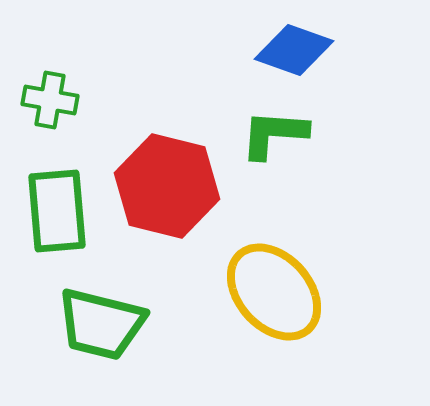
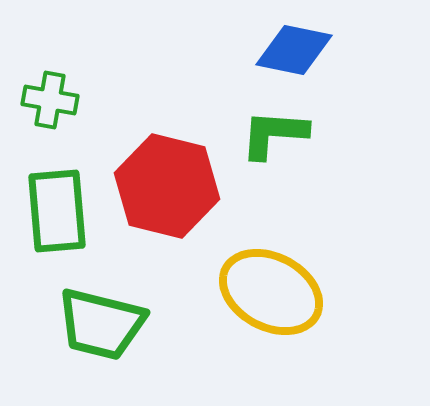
blue diamond: rotated 8 degrees counterclockwise
yellow ellipse: moved 3 px left; rotated 20 degrees counterclockwise
